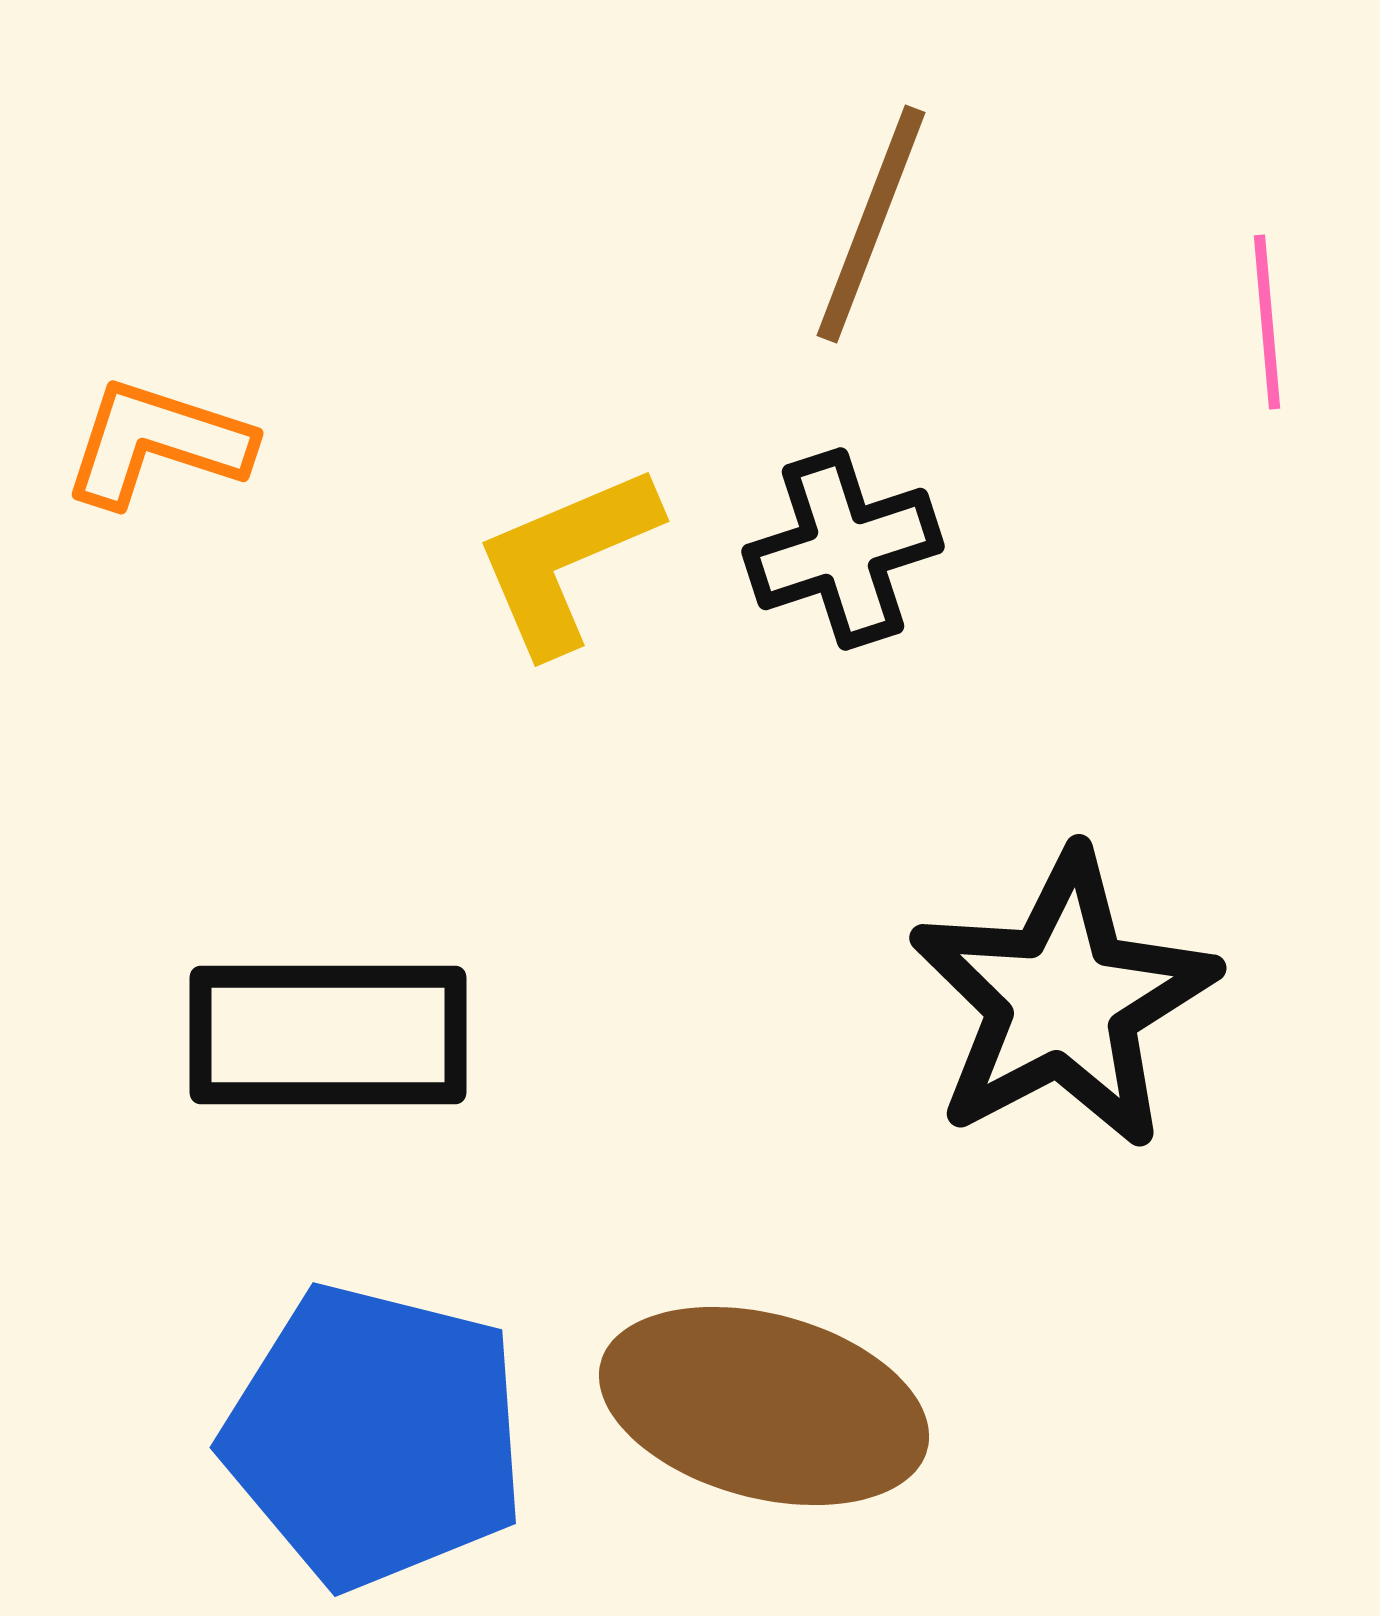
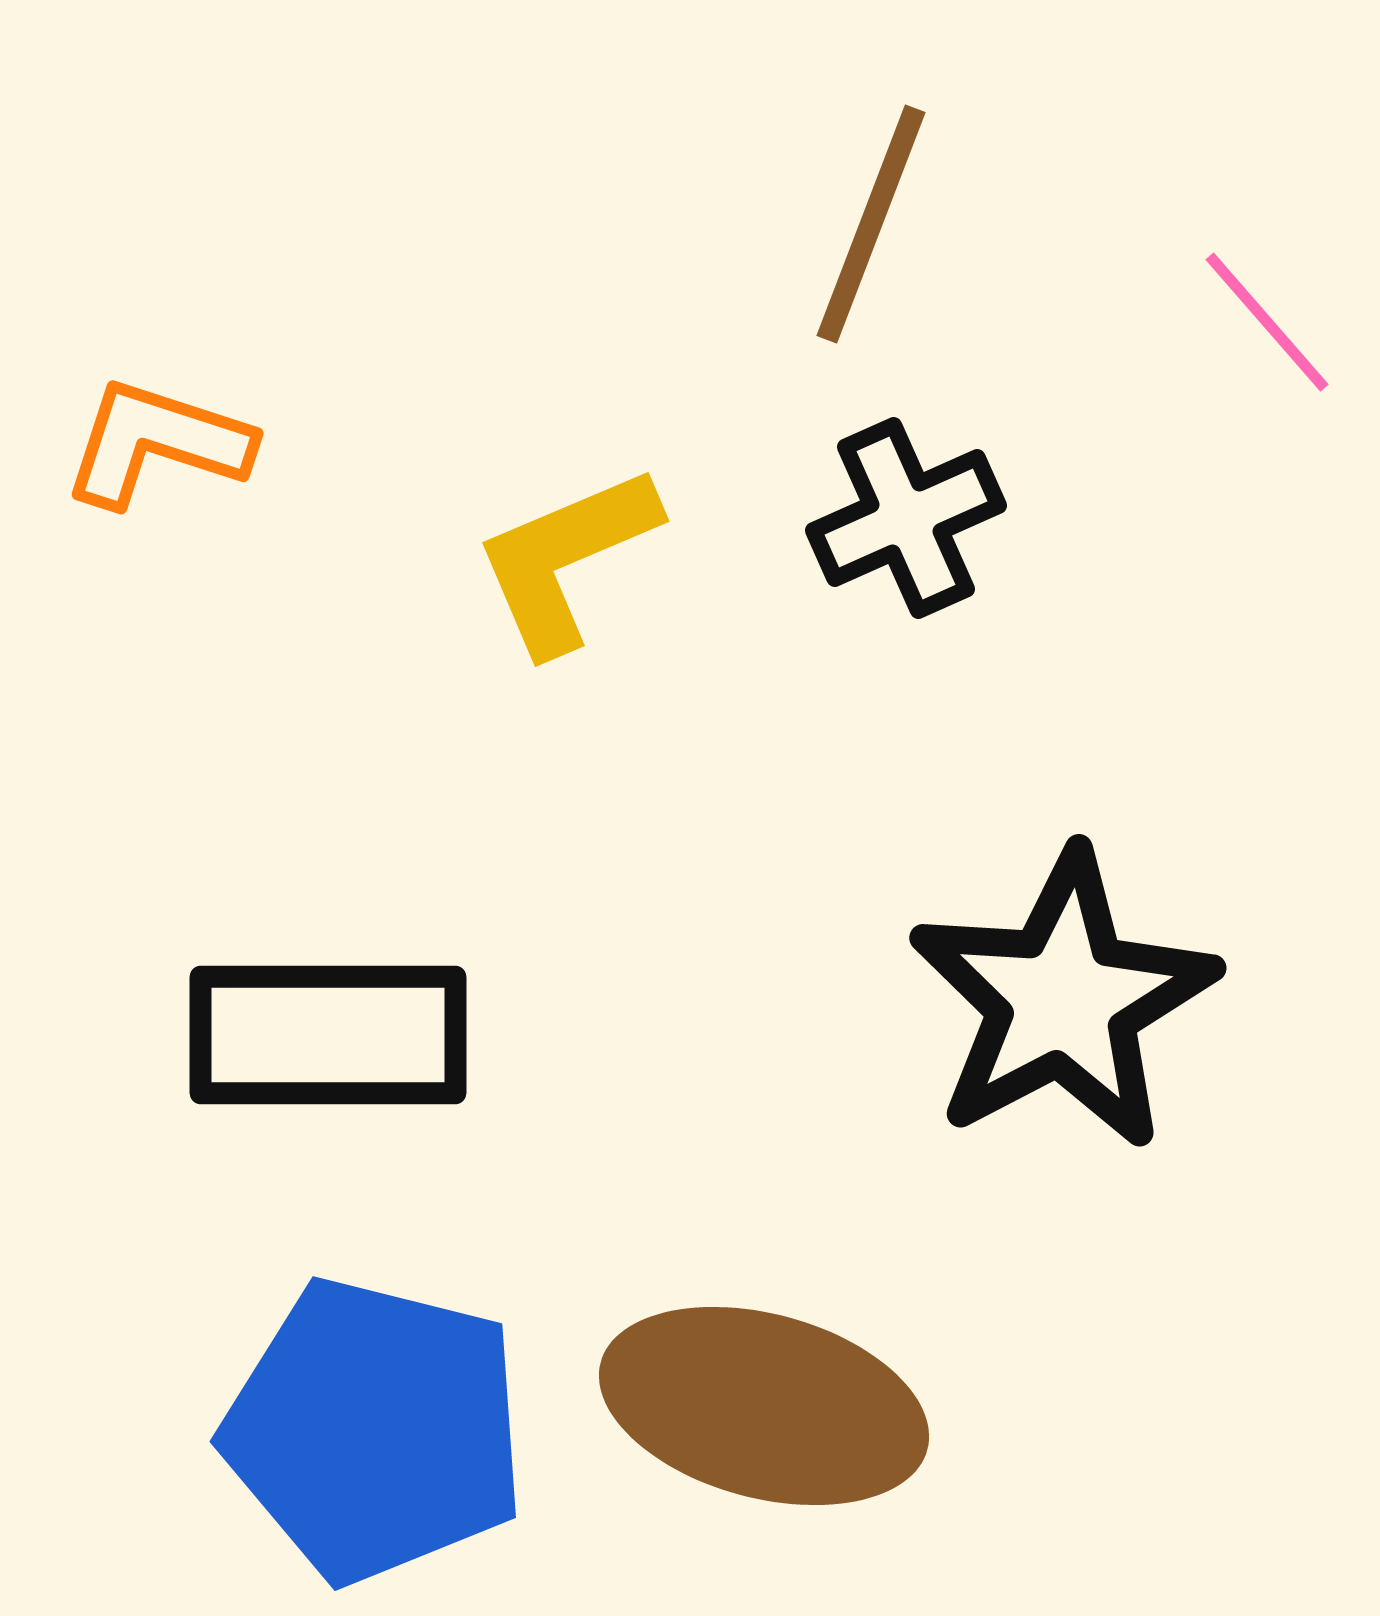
pink line: rotated 36 degrees counterclockwise
black cross: moved 63 px right, 31 px up; rotated 6 degrees counterclockwise
blue pentagon: moved 6 px up
